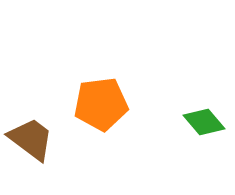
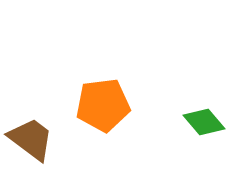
orange pentagon: moved 2 px right, 1 px down
